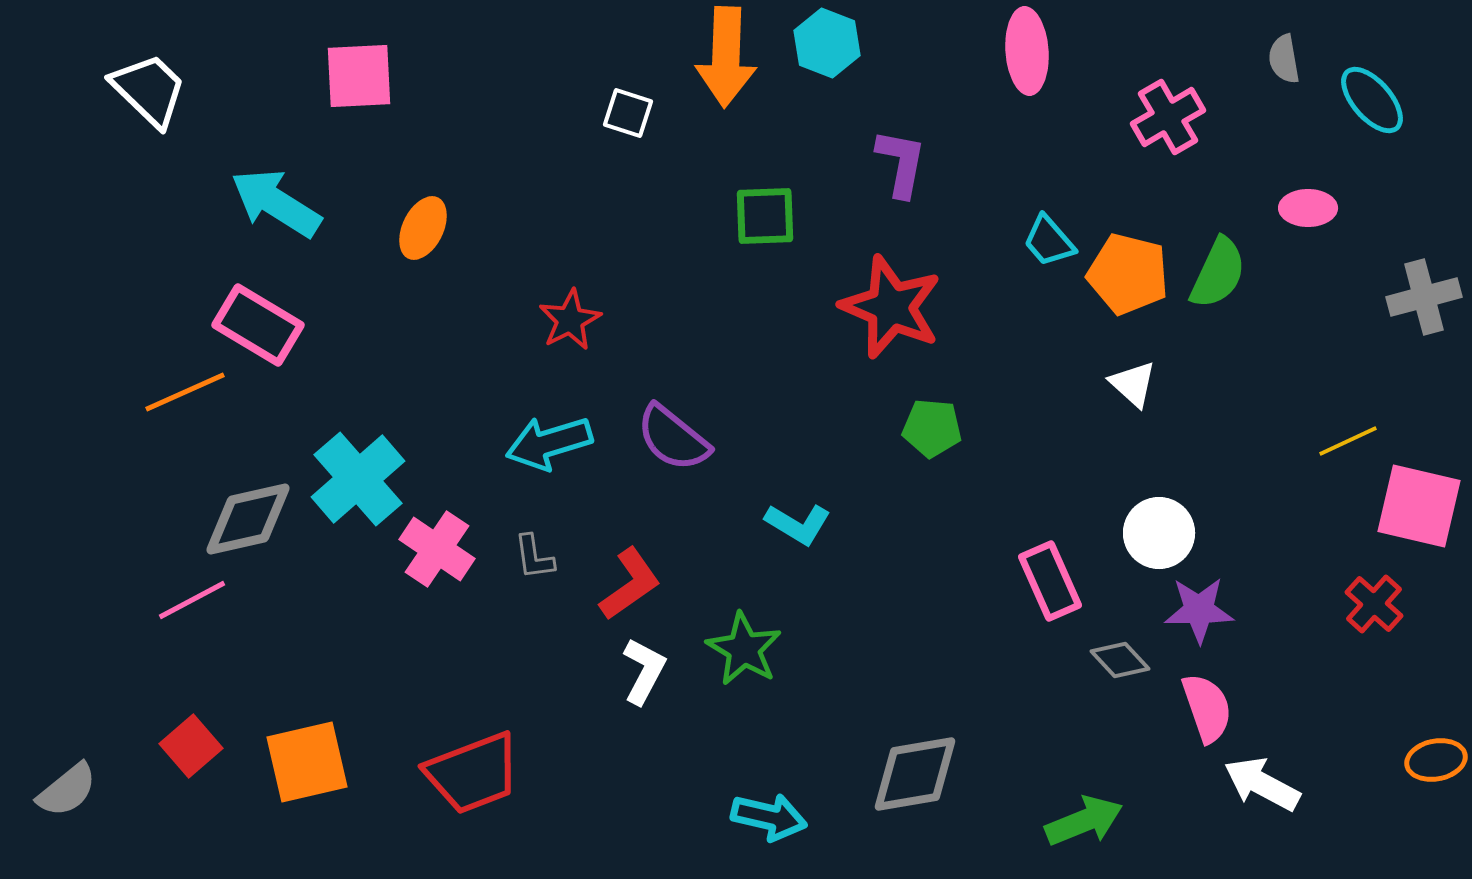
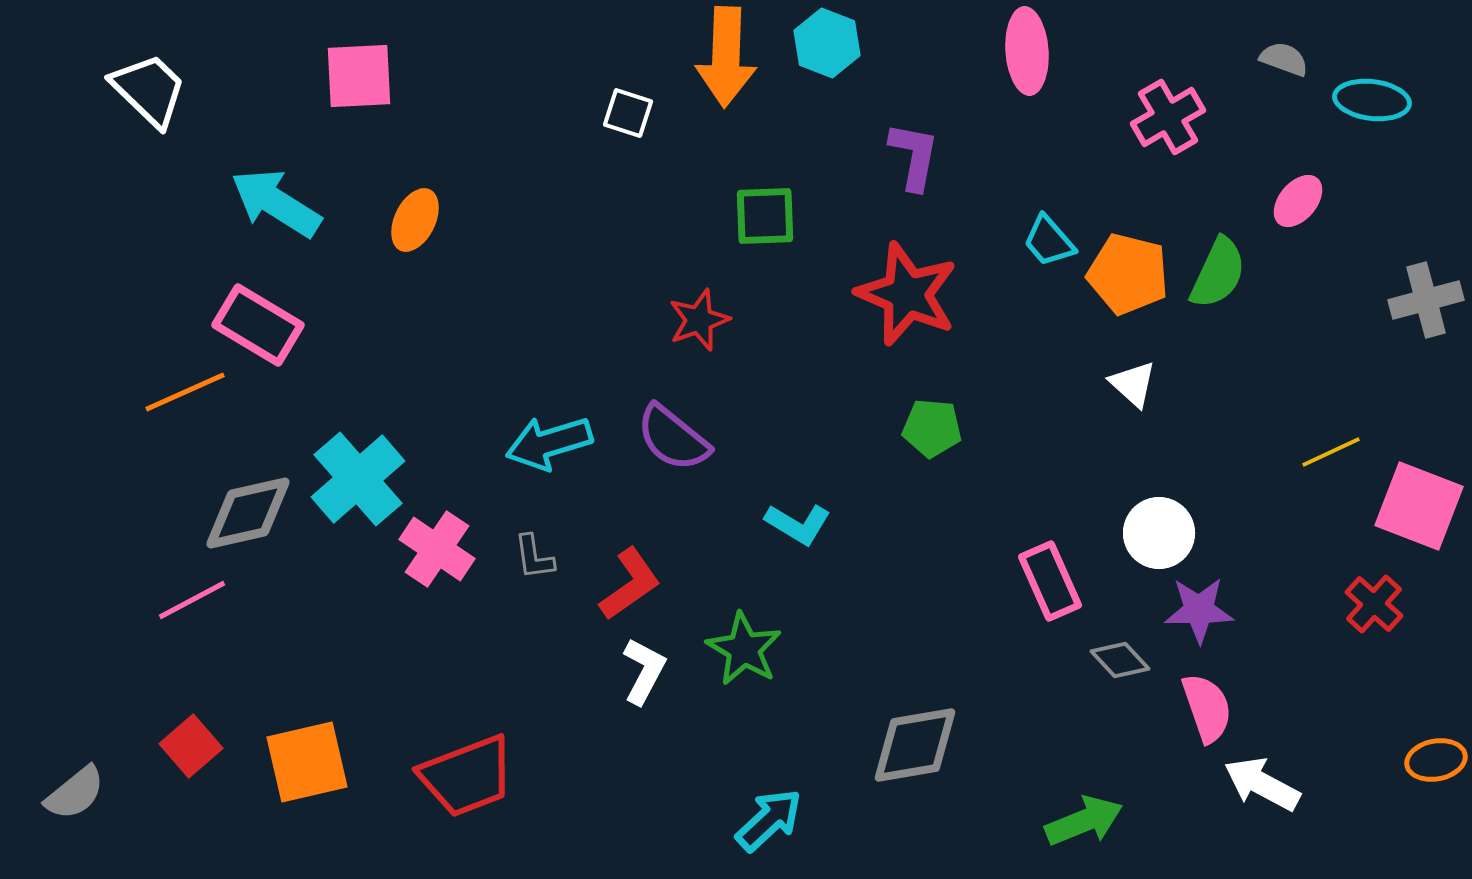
gray semicircle at (1284, 59): rotated 120 degrees clockwise
cyan ellipse at (1372, 100): rotated 42 degrees counterclockwise
purple L-shape at (901, 163): moved 13 px right, 7 px up
pink ellipse at (1308, 208): moved 10 px left, 7 px up; rotated 50 degrees counterclockwise
orange ellipse at (423, 228): moved 8 px left, 8 px up
gray cross at (1424, 297): moved 2 px right, 3 px down
red star at (891, 307): moved 16 px right, 13 px up
red star at (570, 320): moved 129 px right; rotated 8 degrees clockwise
yellow line at (1348, 441): moved 17 px left, 11 px down
pink square at (1419, 506): rotated 8 degrees clockwise
gray diamond at (248, 519): moved 6 px up
red trapezoid at (473, 773): moved 6 px left, 3 px down
gray diamond at (915, 774): moved 29 px up
gray semicircle at (67, 790): moved 8 px right, 3 px down
cyan arrow at (769, 817): moved 3 px down; rotated 56 degrees counterclockwise
